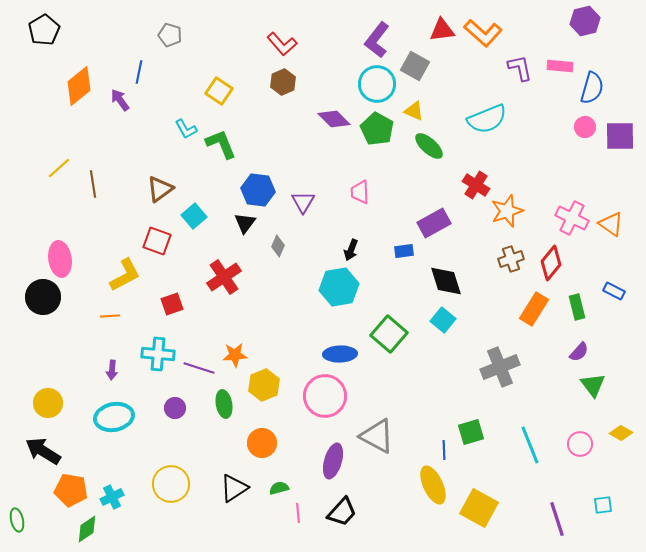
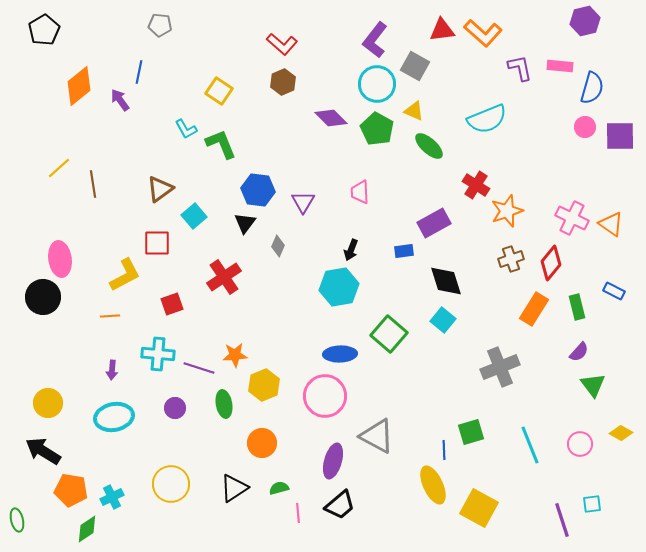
gray pentagon at (170, 35): moved 10 px left, 10 px up; rotated 10 degrees counterclockwise
purple L-shape at (377, 40): moved 2 px left
red L-shape at (282, 44): rotated 8 degrees counterclockwise
purple diamond at (334, 119): moved 3 px left, 1 px up
red square at (157, 241): moved 2 px down; rotated 20 degrees counterclockwise
cyan square at (603, 505): moved 11 px left, 1 px up
black trapezoid at (342, 512): moved 2 px left, 7 px up; rotated 8 degrees clockwise
purple line at (557, 519): moved 5 px right, 1 px down
